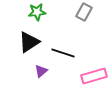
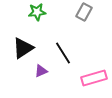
black triangle: moved 6 px left, 6 px down
black line: rotated 40 degrees clockwise
purple triangle: rotated 16 degrees clockwise
pink rectangle: moved 2 px down
